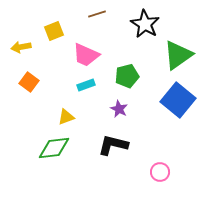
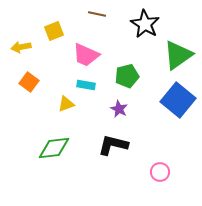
brown line: rotated 30 degrees clockwise
cyan rectangle: rotated 30 degrees clockwise
yellow triangle: moved 13 px up
